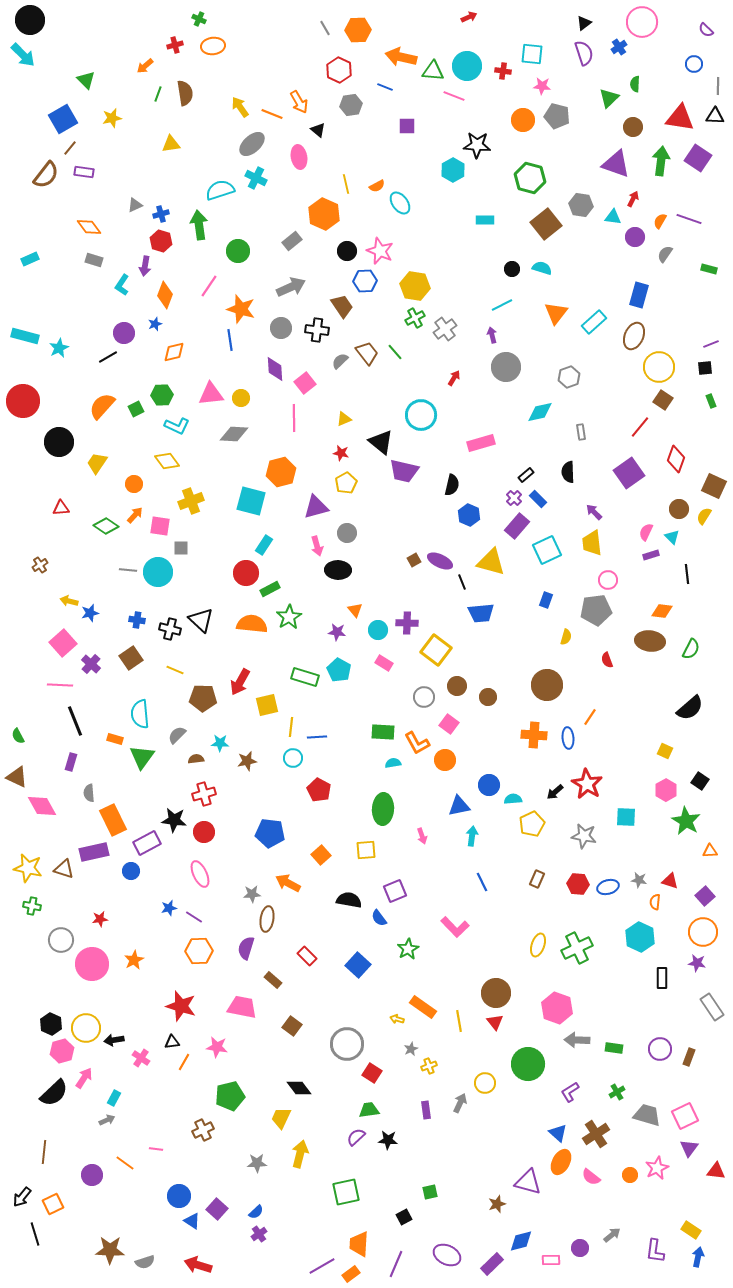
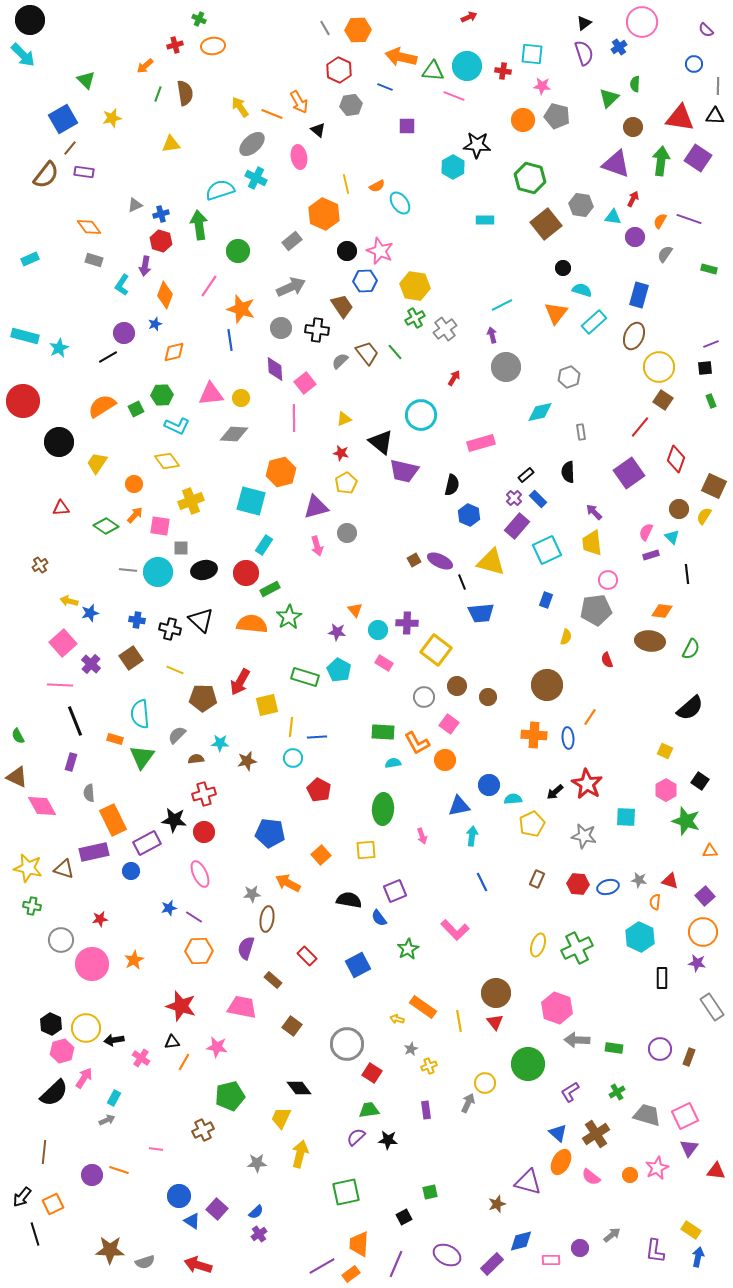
cyan hexagon at (453, 170): moved 3 px up
cyan semicircle at (542, 268): moved 40 px right, 22 px down
black circle at (512, 269): moved 51 px right, 1 px up
orange semicircle at (102, 406): rotated 16 degrees clockwise
black ellipse at (338, 570): moved 134 px left; rotated 15 degrees counterclockwise
green star at (686, 821): rotated 12 degrees counterclockwise
pink L-shape at (455, 927): moved 3 px down
blue square at (358, 965): rotated 20 degrees clockwise
gray arrow at (460, 1103): moved 8 px right
orange line at (125, 1163): moved 6 px left, 7 px down; rotated 18 degrees counterclockwise
